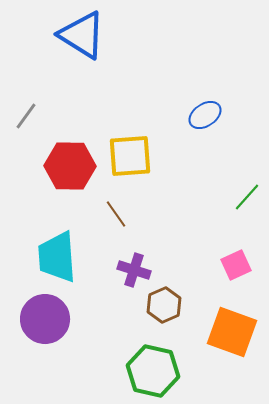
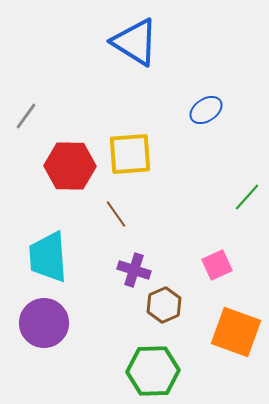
blue triangle: moved 53 px right, 7 px down
blue ellipse: moved 1 px right, 5 px up
yellow square: moved 2 px up
cyan trapezoid: moved 9 px left
pink square: moved 19 px left
purple circle: moved 1 px left, 4 px down
orange square: moved 4 px right
green hexagon: rotated 15 degrees counterclockwise
